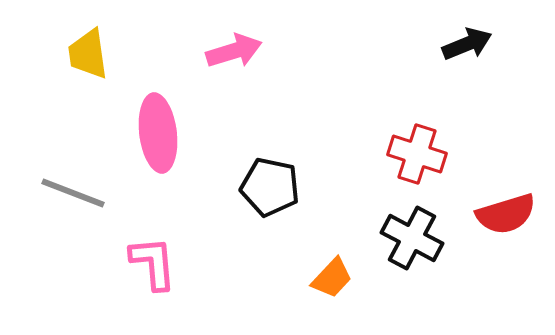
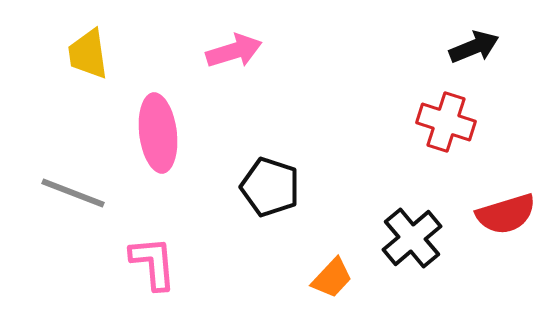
black arrow: moved 7 px right, 3 px down
red cross: moved 29 px right, 32 px up
black pentagon: rotated 6 degrees clockwise
black cross: rotated 22 degrees clockwise
